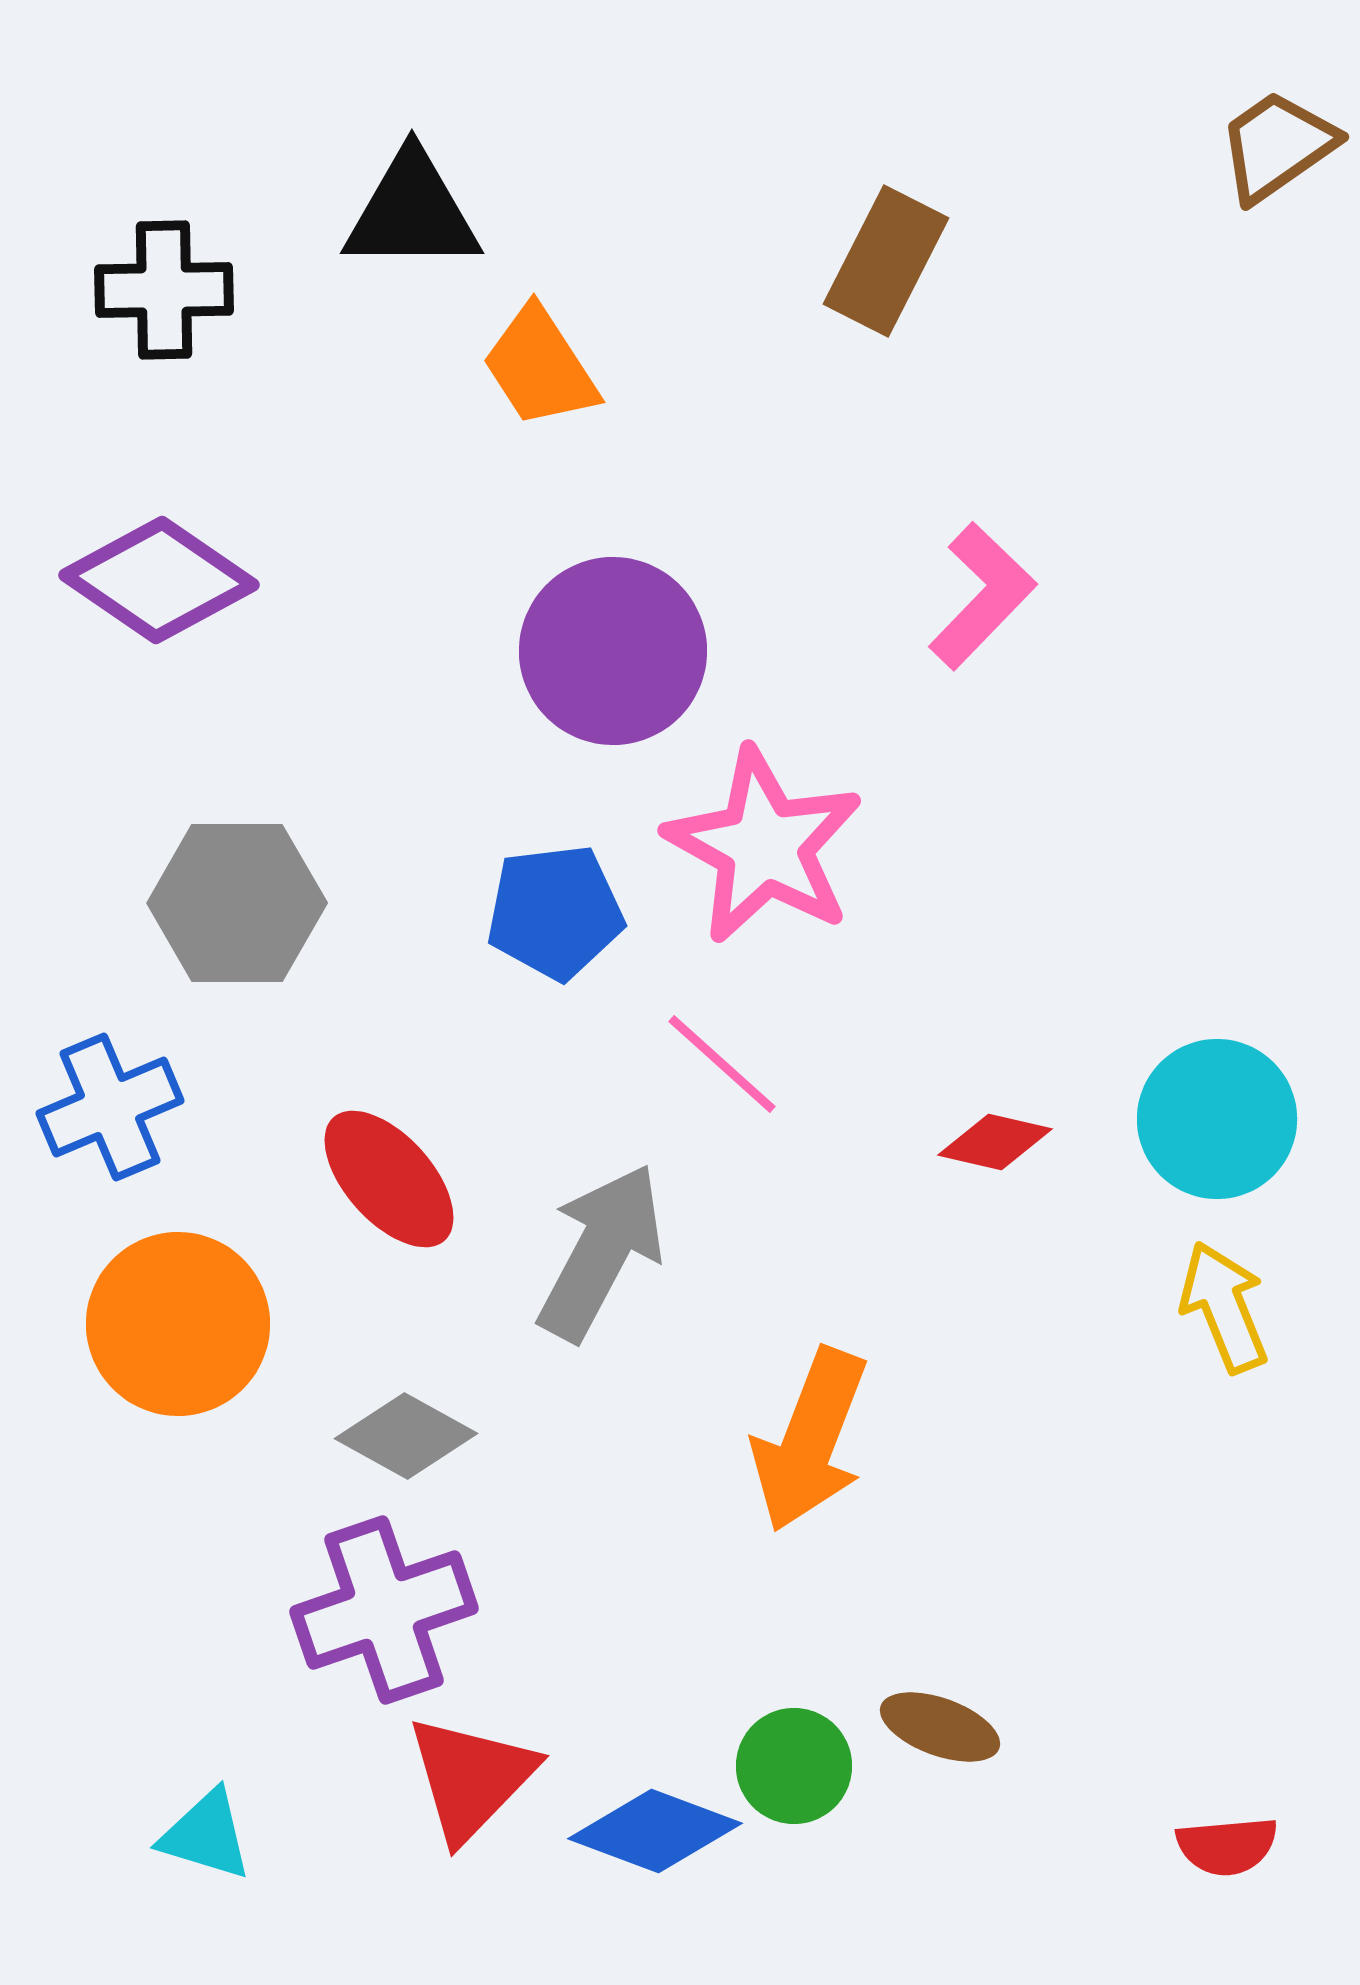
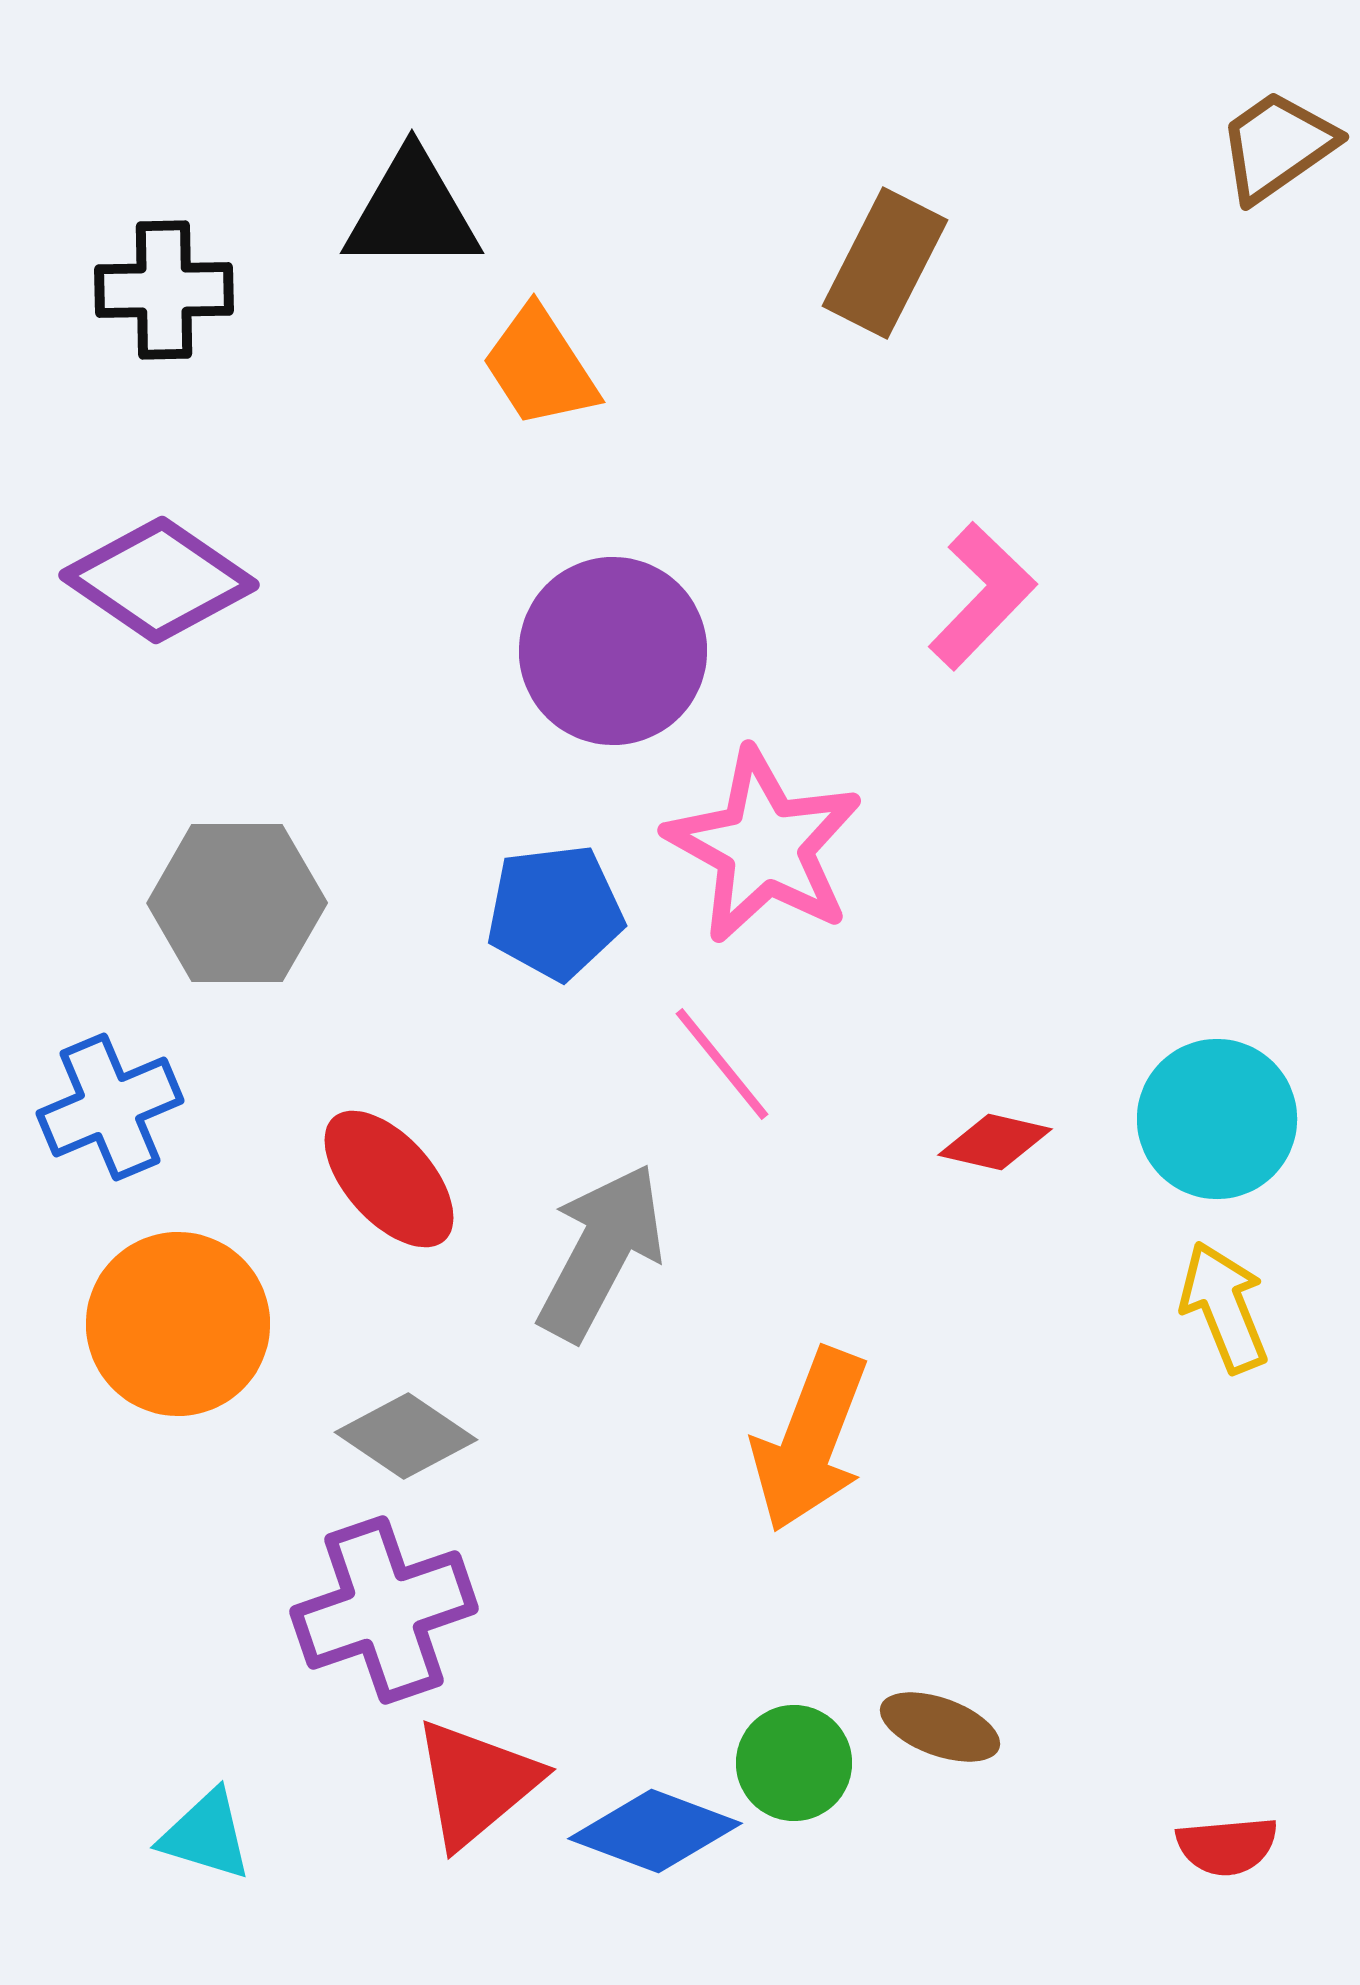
brown rectangle: moved 1 px left, 2 px down
pink line: rotated 9 degrees clockwise
gray diamond: rotated 5 degrees clockwise
green circle: moved 3 px up
red triangle: moved 5 px right, 5 px down; rotated 6 degrees clockwise
